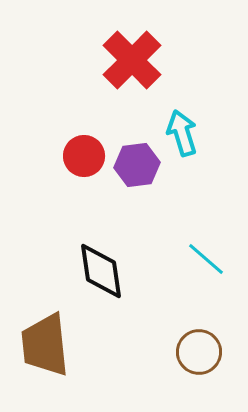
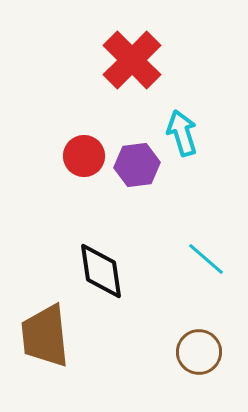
brown trapezoid: moved 9 px up
